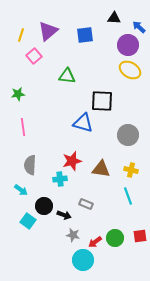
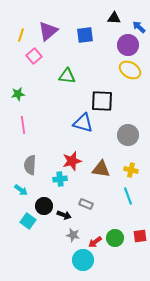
pink line: moved 2 px up
